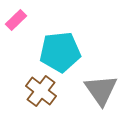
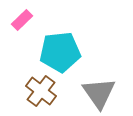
pink rectangle: moved 6 px right
gray triangle: moved 2 px left, 3 px down
